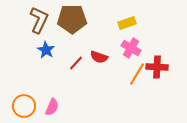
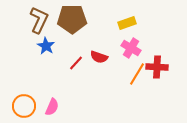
blue star: moved 4 px up
